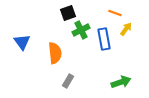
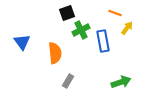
black square: moved 1 px left
yellow arrow: moved 1 px right, 1 px up
blue rectangle: moved 1 px left, 2 px down
